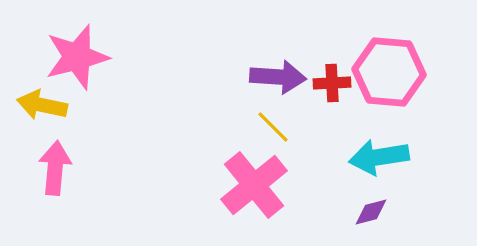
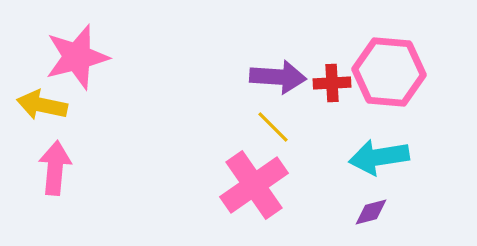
pink cross: rotated 4 degrees clockwise
